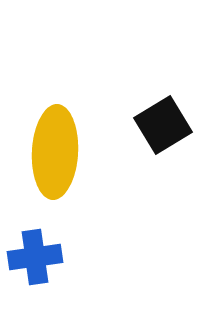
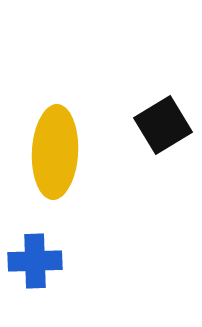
blue cross: moved 4 px down; rotated 6 degrees clockwise
